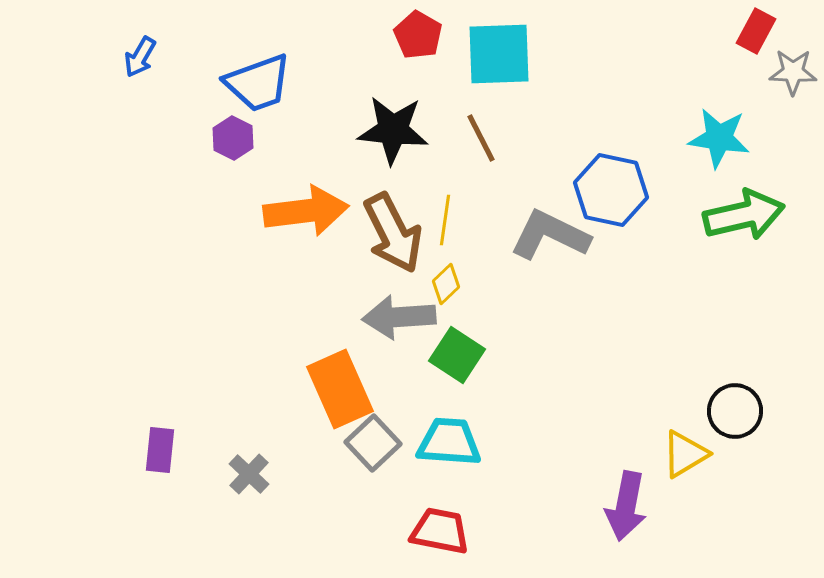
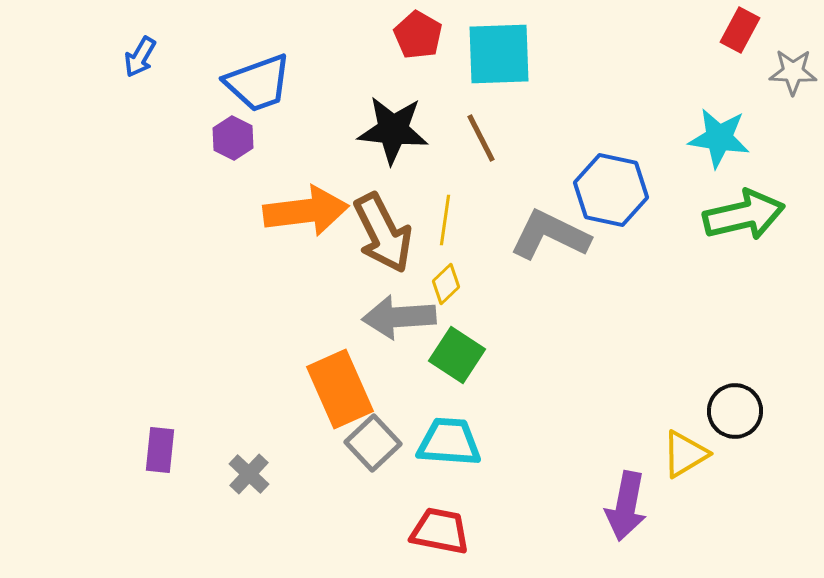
red rectangle: moved 16 px left, 1 px up
brown arrow: moved 10 px left
